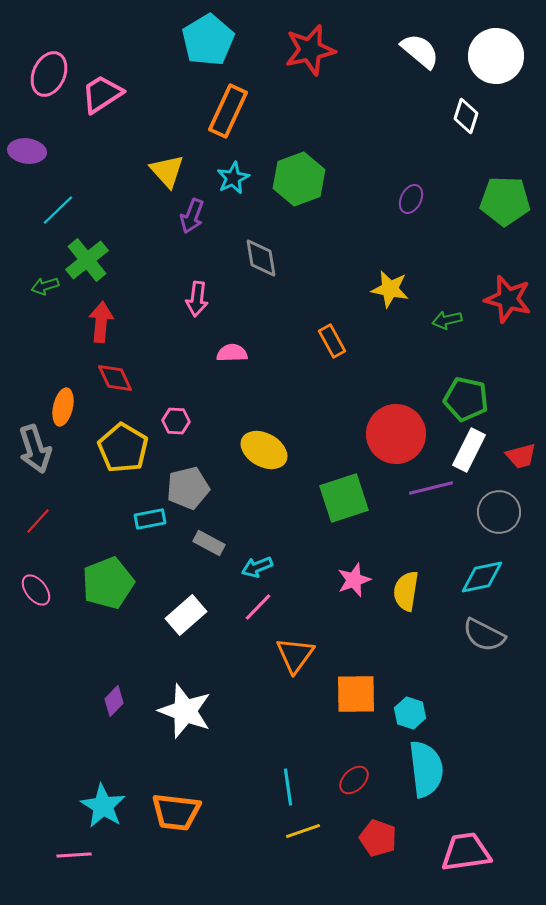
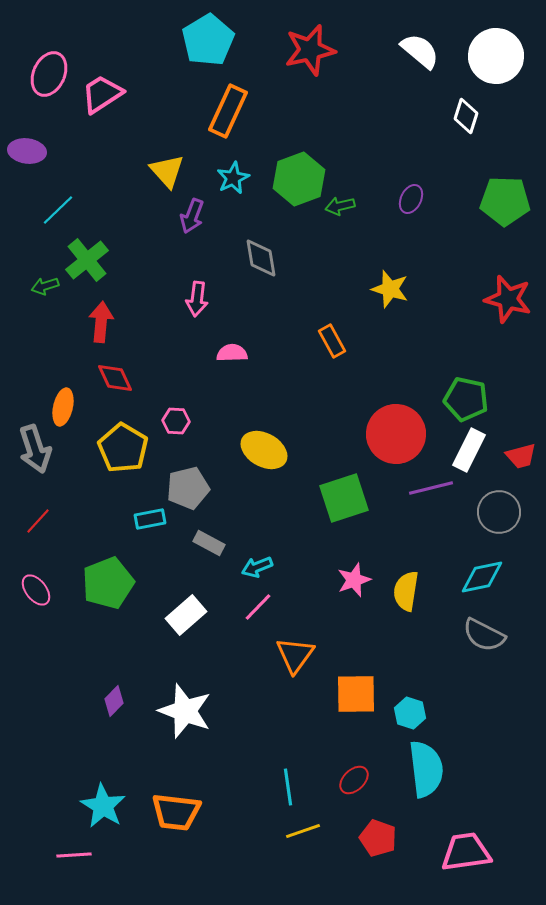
yellow star at (390, 289): rotated 6 degrees clockwise
green arrow at (447, 320): moved 107 px left, 114 px up
